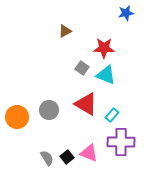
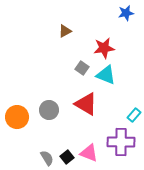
red star: rotated 10 degrees counterclockwise
cyan rectangle: moved 22 px right
